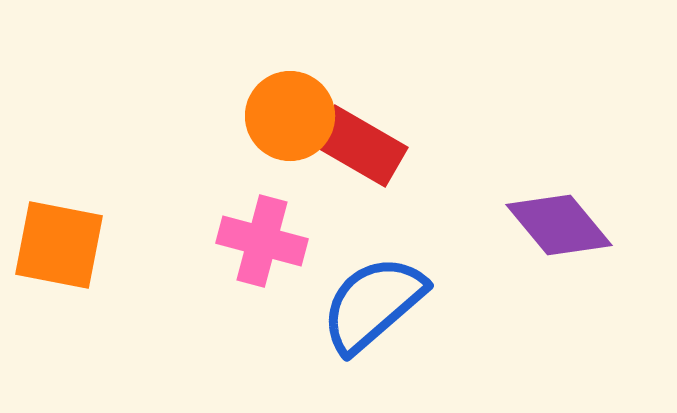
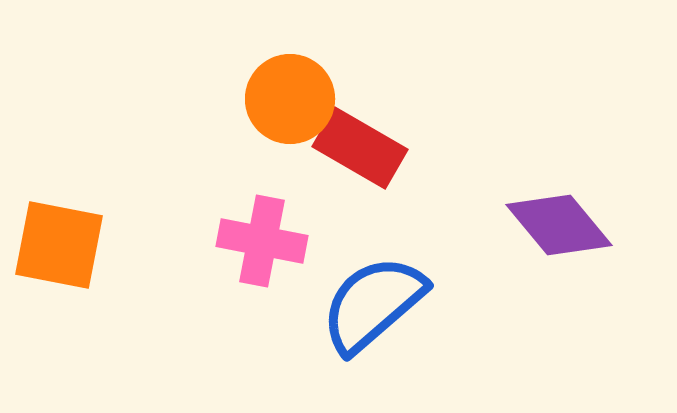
orange circle: moved 17 px up
red rectangle: moved 2 px down
pink cross: rotated 4 degrees counterclockwise
